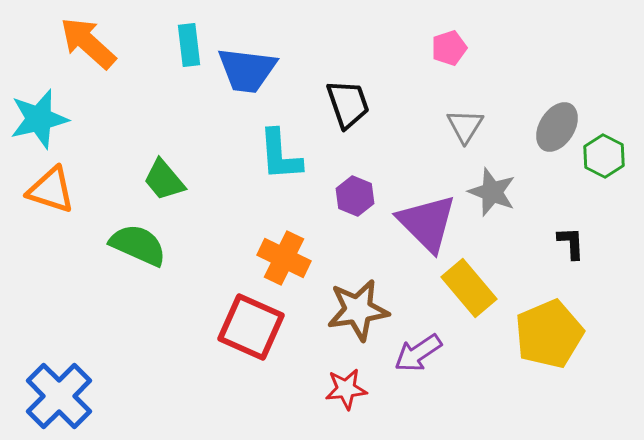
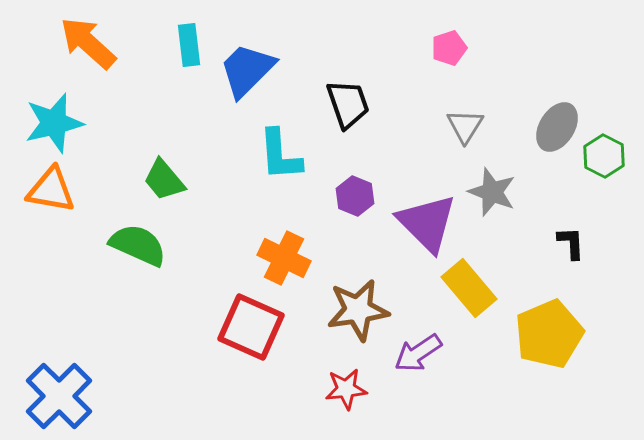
blue trapezoid: rotated 128 degrees clockwise
cyan star: moved 15 px right, 4 px down
orange triangle: rotated 8 degrees counterclockwise
